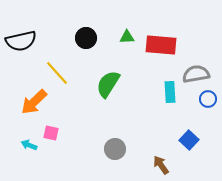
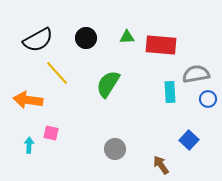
black semicircle: moved 17 px right, 1 px up; rotated 16 degrees counterclockwise
orange arrow: moved 6 px left, 2 px up; rotated 52 degrees clockwise
cyan arrow: rotated 70 degrees clockwise
